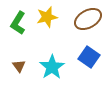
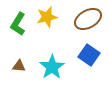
green L-shape: moved 1 px down
blue square: moved 2 px up
brown triangle: rotated 48 degrees counterclockwise
